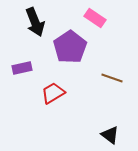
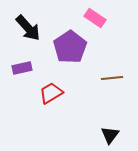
black arrow: moved 7 px left, 6 px down; rotated 20 degrees counterclockwise
brown line: rotated 25 degrees counterclockwise
red trapezoid: moved 2 px left
black triangle: rotated 30 degrees clockwise
